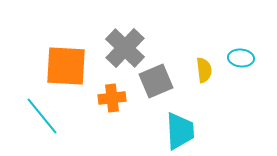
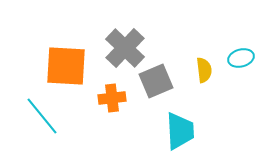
cyan ellipse: rotated 20 degrees counterclockwise
